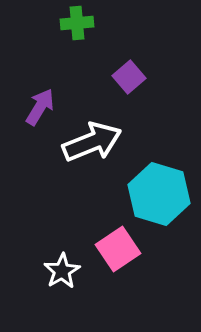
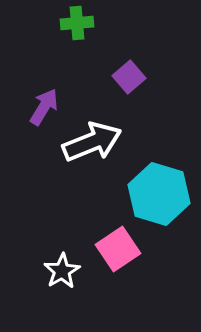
purple arrow: moved 4 px right
